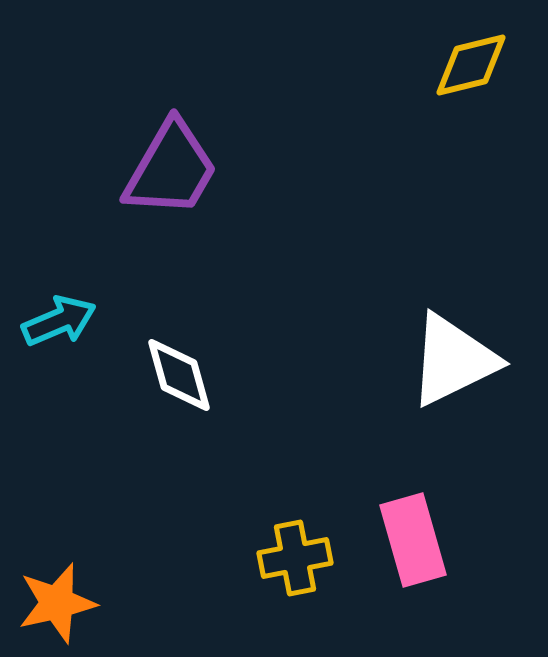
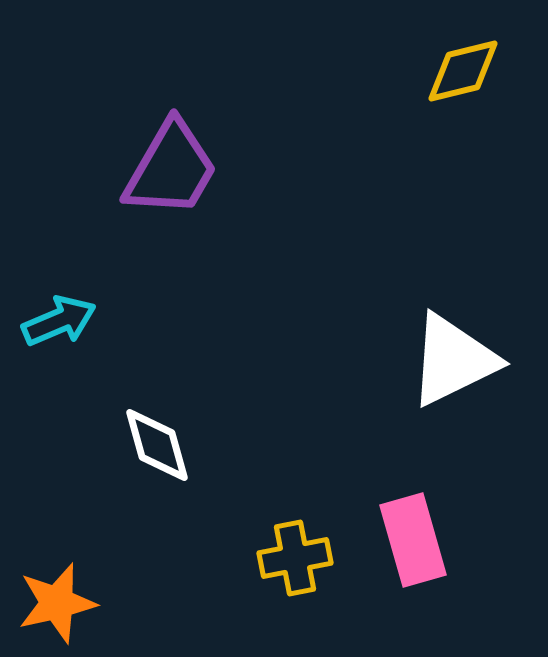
yellow diamond: moved 8 px left, 6 px down
white diamond: moved 22 px left, 70 px down
